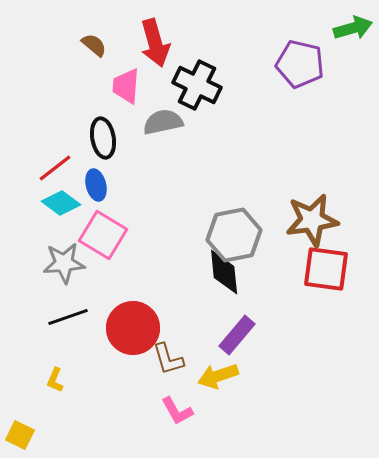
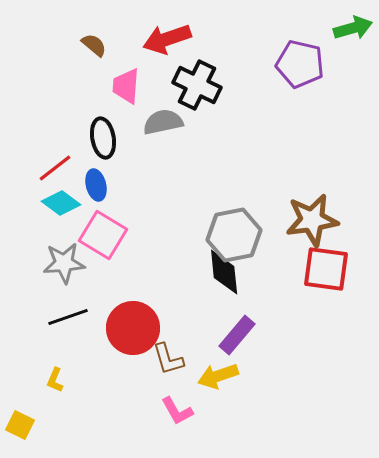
red arrow: moved 12 px right, 4 px up; rotated 87 degrees clockwise
yellow square: moved 10 px up
